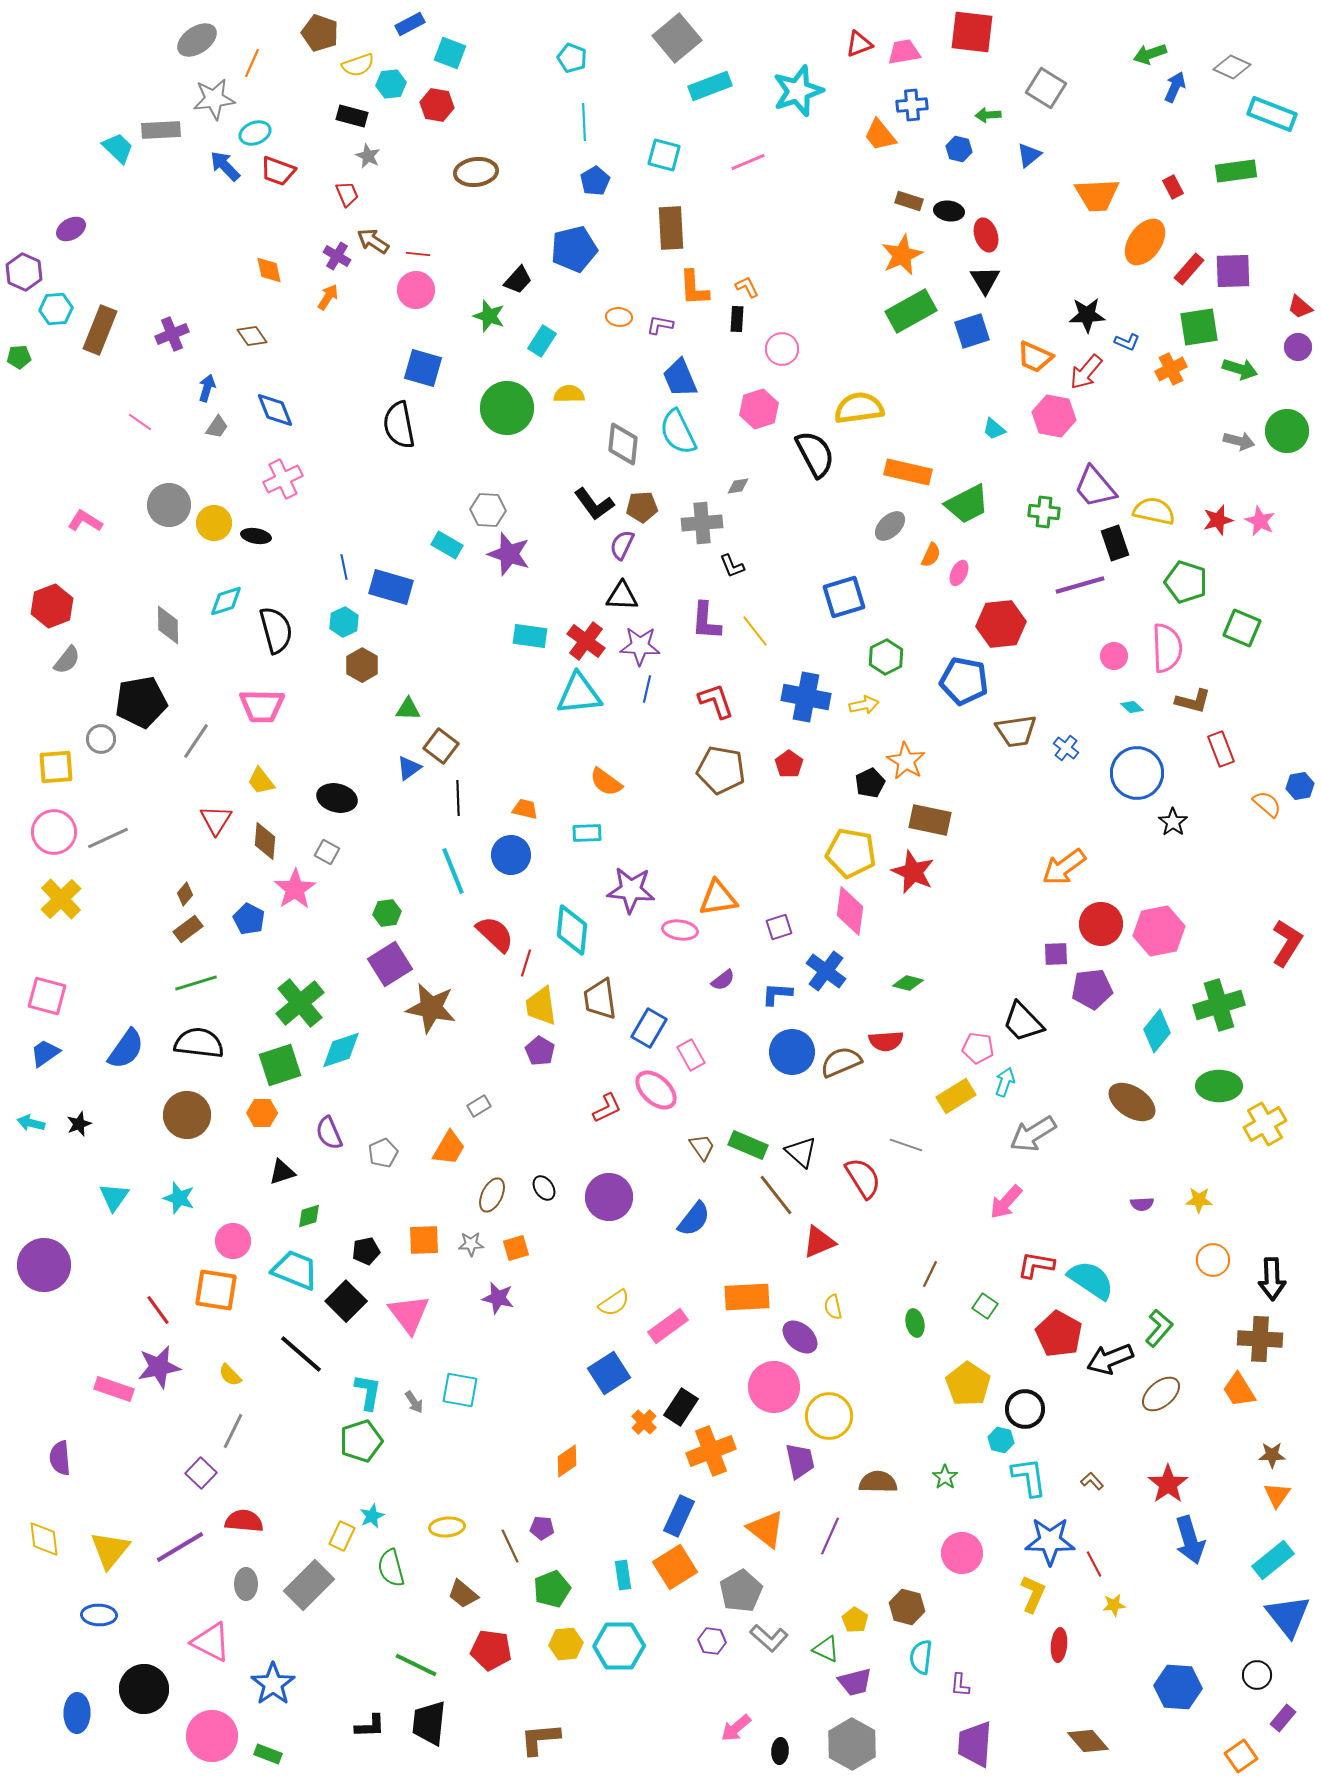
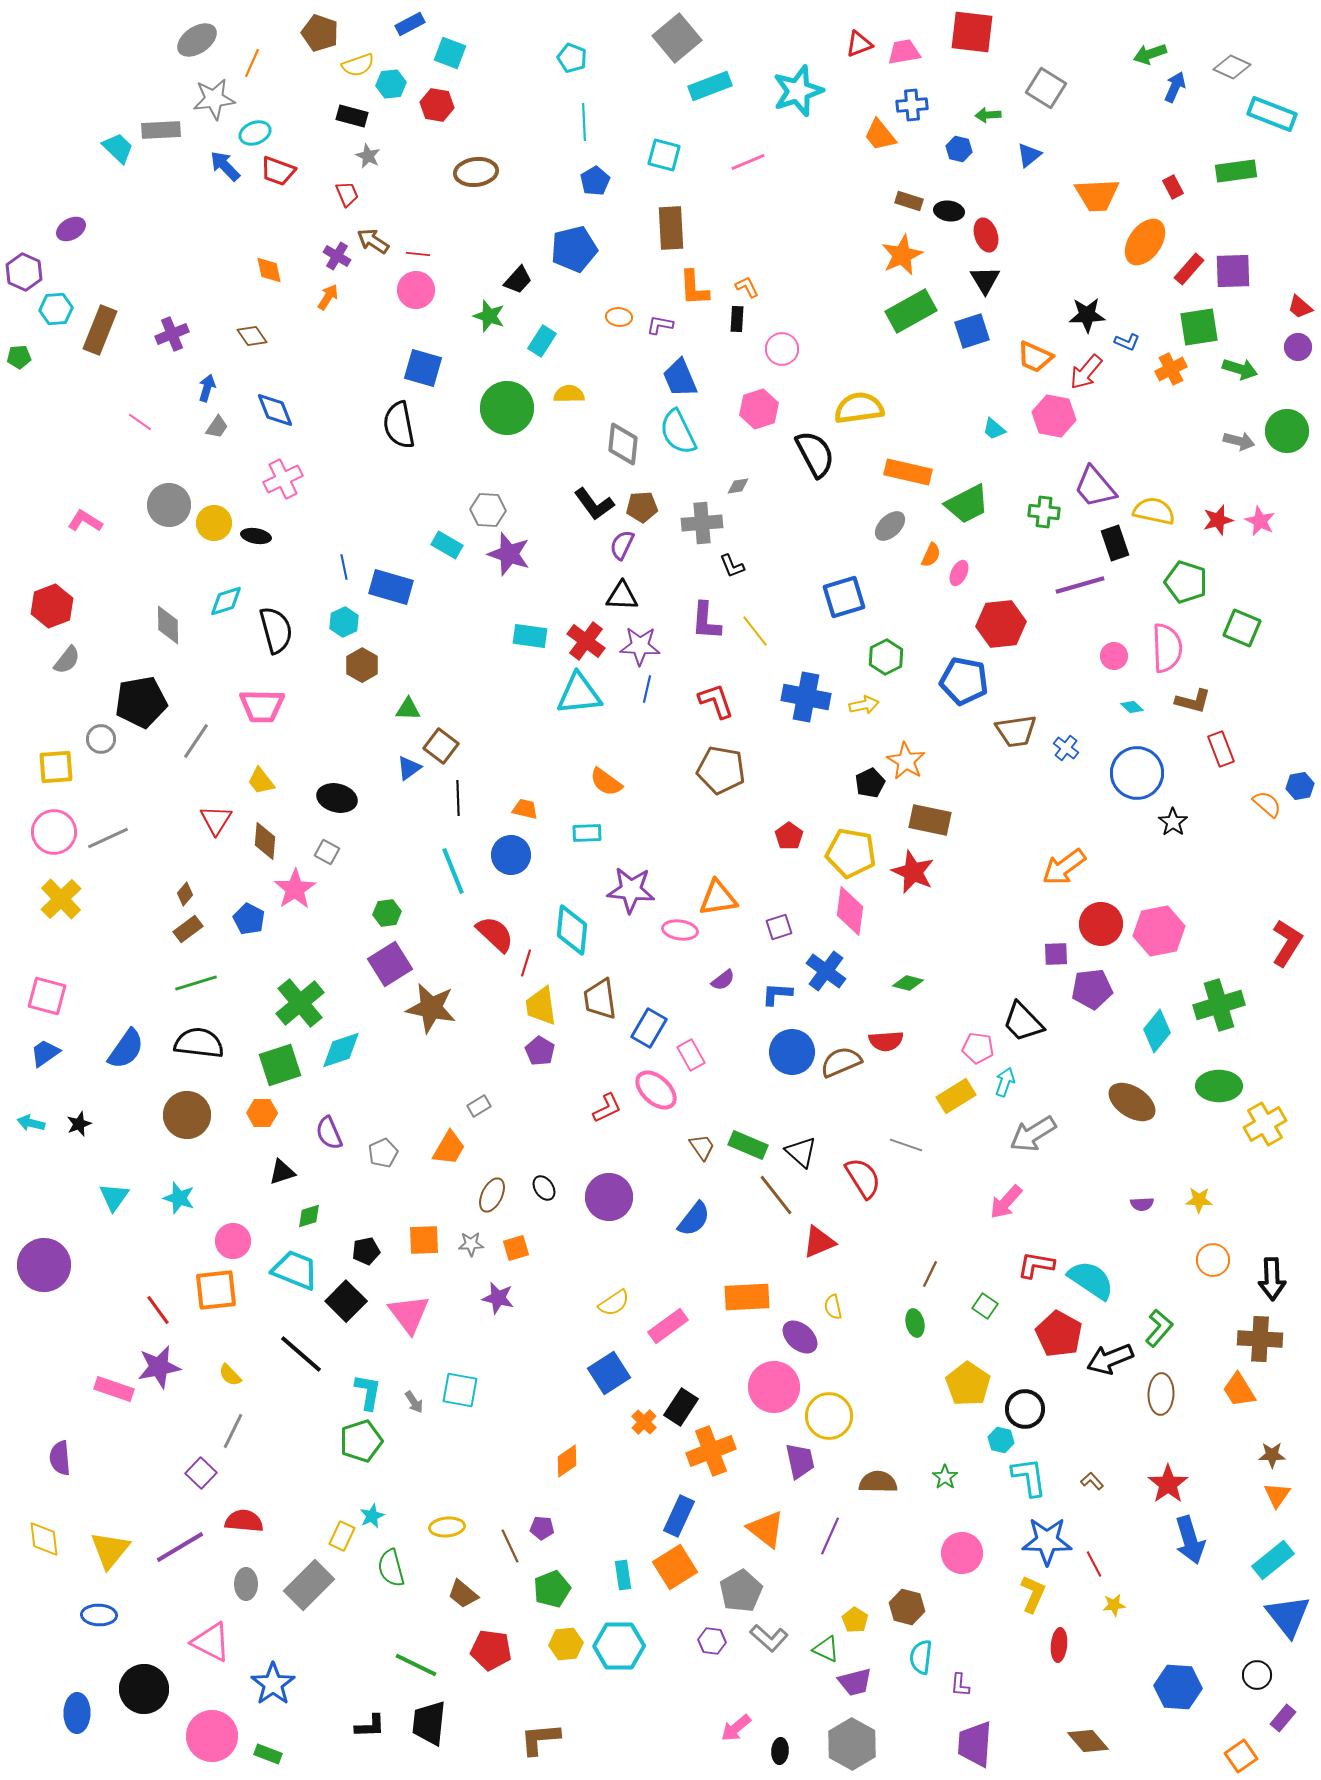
red pentagon at (789, 764): moved 72 px down
orange square at (216, 1290): rotated 15 degrees counterclockwise
brown ellipse at (1161, 1394): rotated 48 degrees counterclockwise
blue star at (1050, 1541): moved 3 px left
